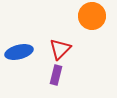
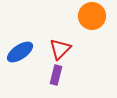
blue ellipse: moved 1 px right; rotated 20 degrees counterclockwise
